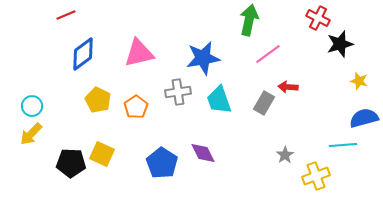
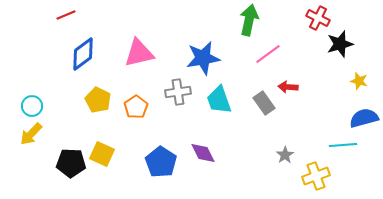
gray rectangle: rotated 65 degrees counterclockwise
blue pentagon: moved 1 px left, 1 px up
